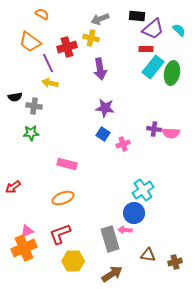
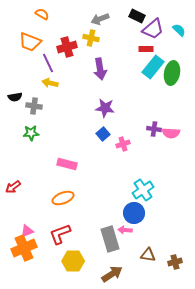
black rectangle: rotated 21 degrees clockwise
orange trapezoid: rotated 15 degrees counterclockwise
blue square: rotated 16 degrees clockwise
